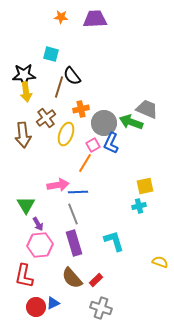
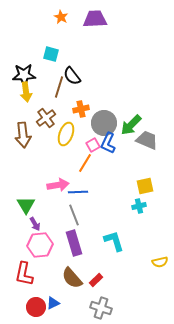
orange star: rotated 24 degrees clockwise
gray trapezoid: moved 31 px down
green arrow: moved 3 px down; rotated 65 degrees counterclockwise
blue L-shape: moved 3 px left
gray line: moved 1 px right, 1 px down
purple arrow: moved 3 px left
yellow semicircle: rotated 147 degrees clockwise
red L-shape: moved 2 px up
